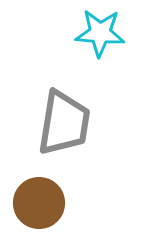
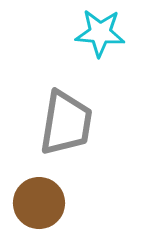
gray trapezoid: moved 2 px right
